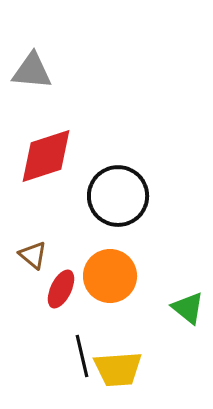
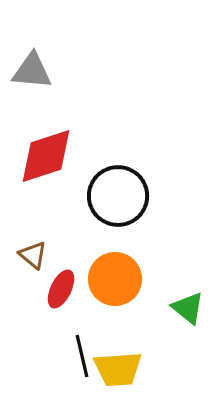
orange circle: moved 5 px right, 3 px down
